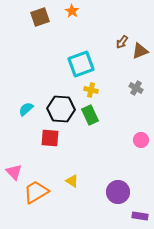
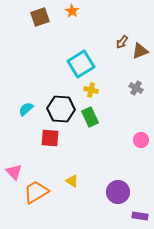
cyan square: rotated 12 degrees counterclockwise
green rectangle: moved 2 px down
